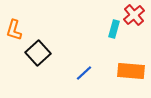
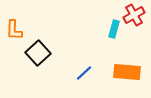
red cross: rotated 10 degrees clockwise
orange L-shape: rotated 15 degrees counterclockwise
orange rectangle: moved 4 px left, 1 px down
